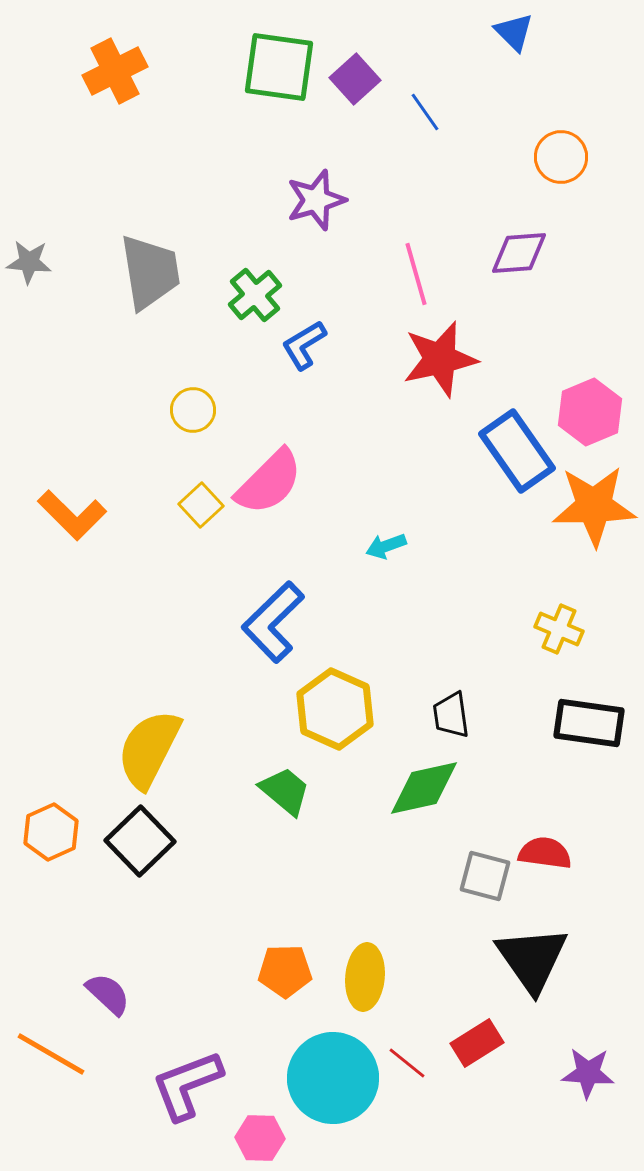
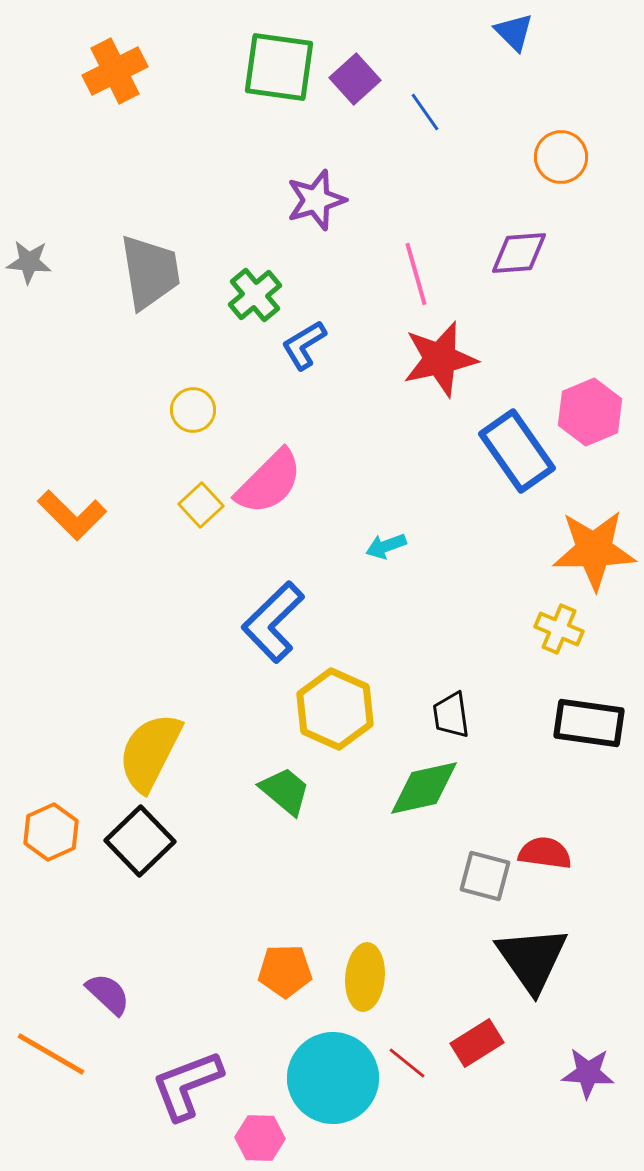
orange star at (594, 506): moved 44 px down
yellow semicircle at (149, 749): moved 1 px right, 3 px down
